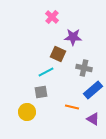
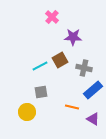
brown square: moved 2 px right, 6 px down; rotated 35 degrees clockwise
cyan line: moved 6 px left, 6 px up
